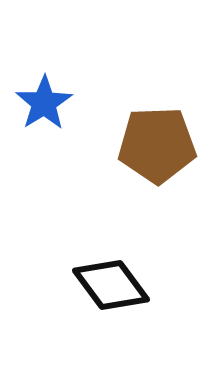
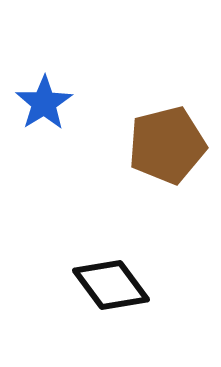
brown pentagon: moved 10 px right; rotated 12 degrees counterclockwise
